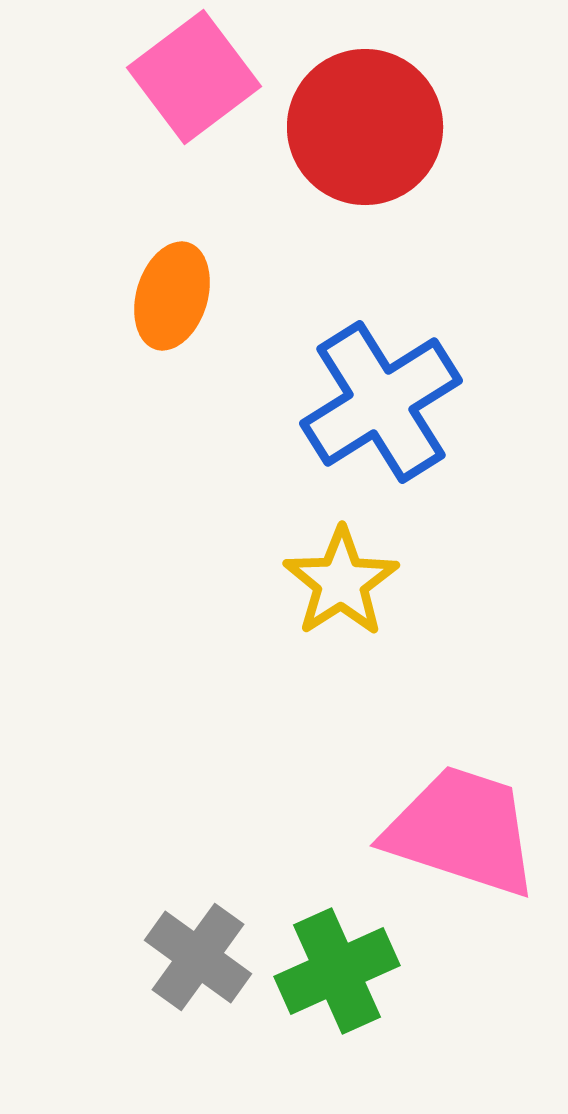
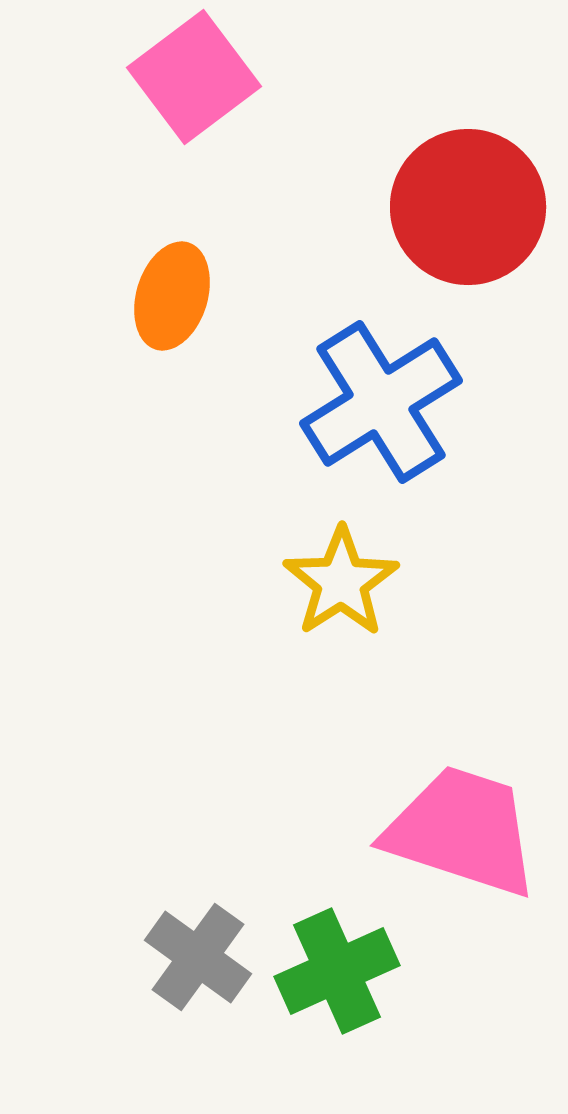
red circle: moved 103 px right, 80 px down
